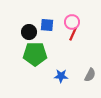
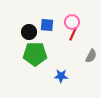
gray semicircle: moved 1 px right, 19 px up
